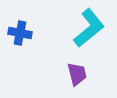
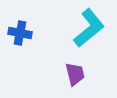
purple trapezoid: moved 2 px left
